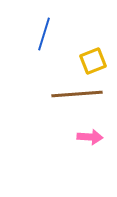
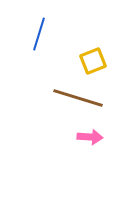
blue line: moved 5 px left
brown line: moved 1 px right, 4 px down; rotated 21 degrees clockwise
